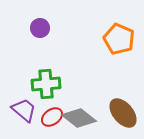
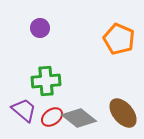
green cross: moved 3 px up
